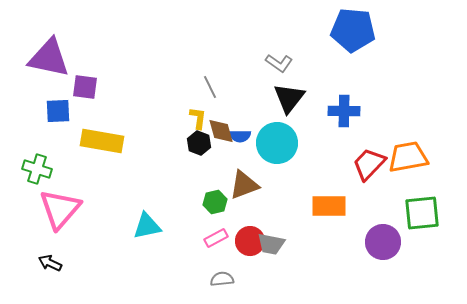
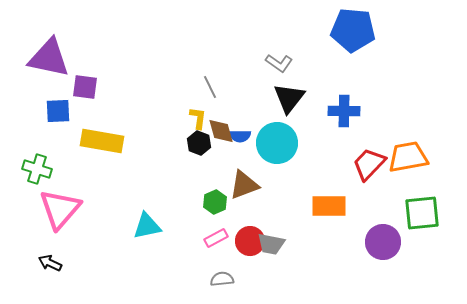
green hexagon: rotated 10 degrees counterclockwise
